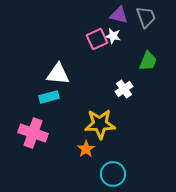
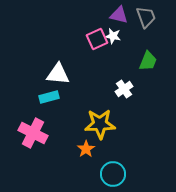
pink cross: rotated 8 degrees clockwise
